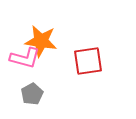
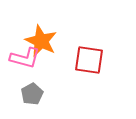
orange star: rotated 16 degrees clockwise
red square: moved 1 px right, 1 px up; rotated 16 degrees clockwise
